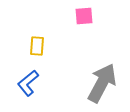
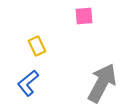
yellow rectangle: rotated 30 degrees counterclockwise
